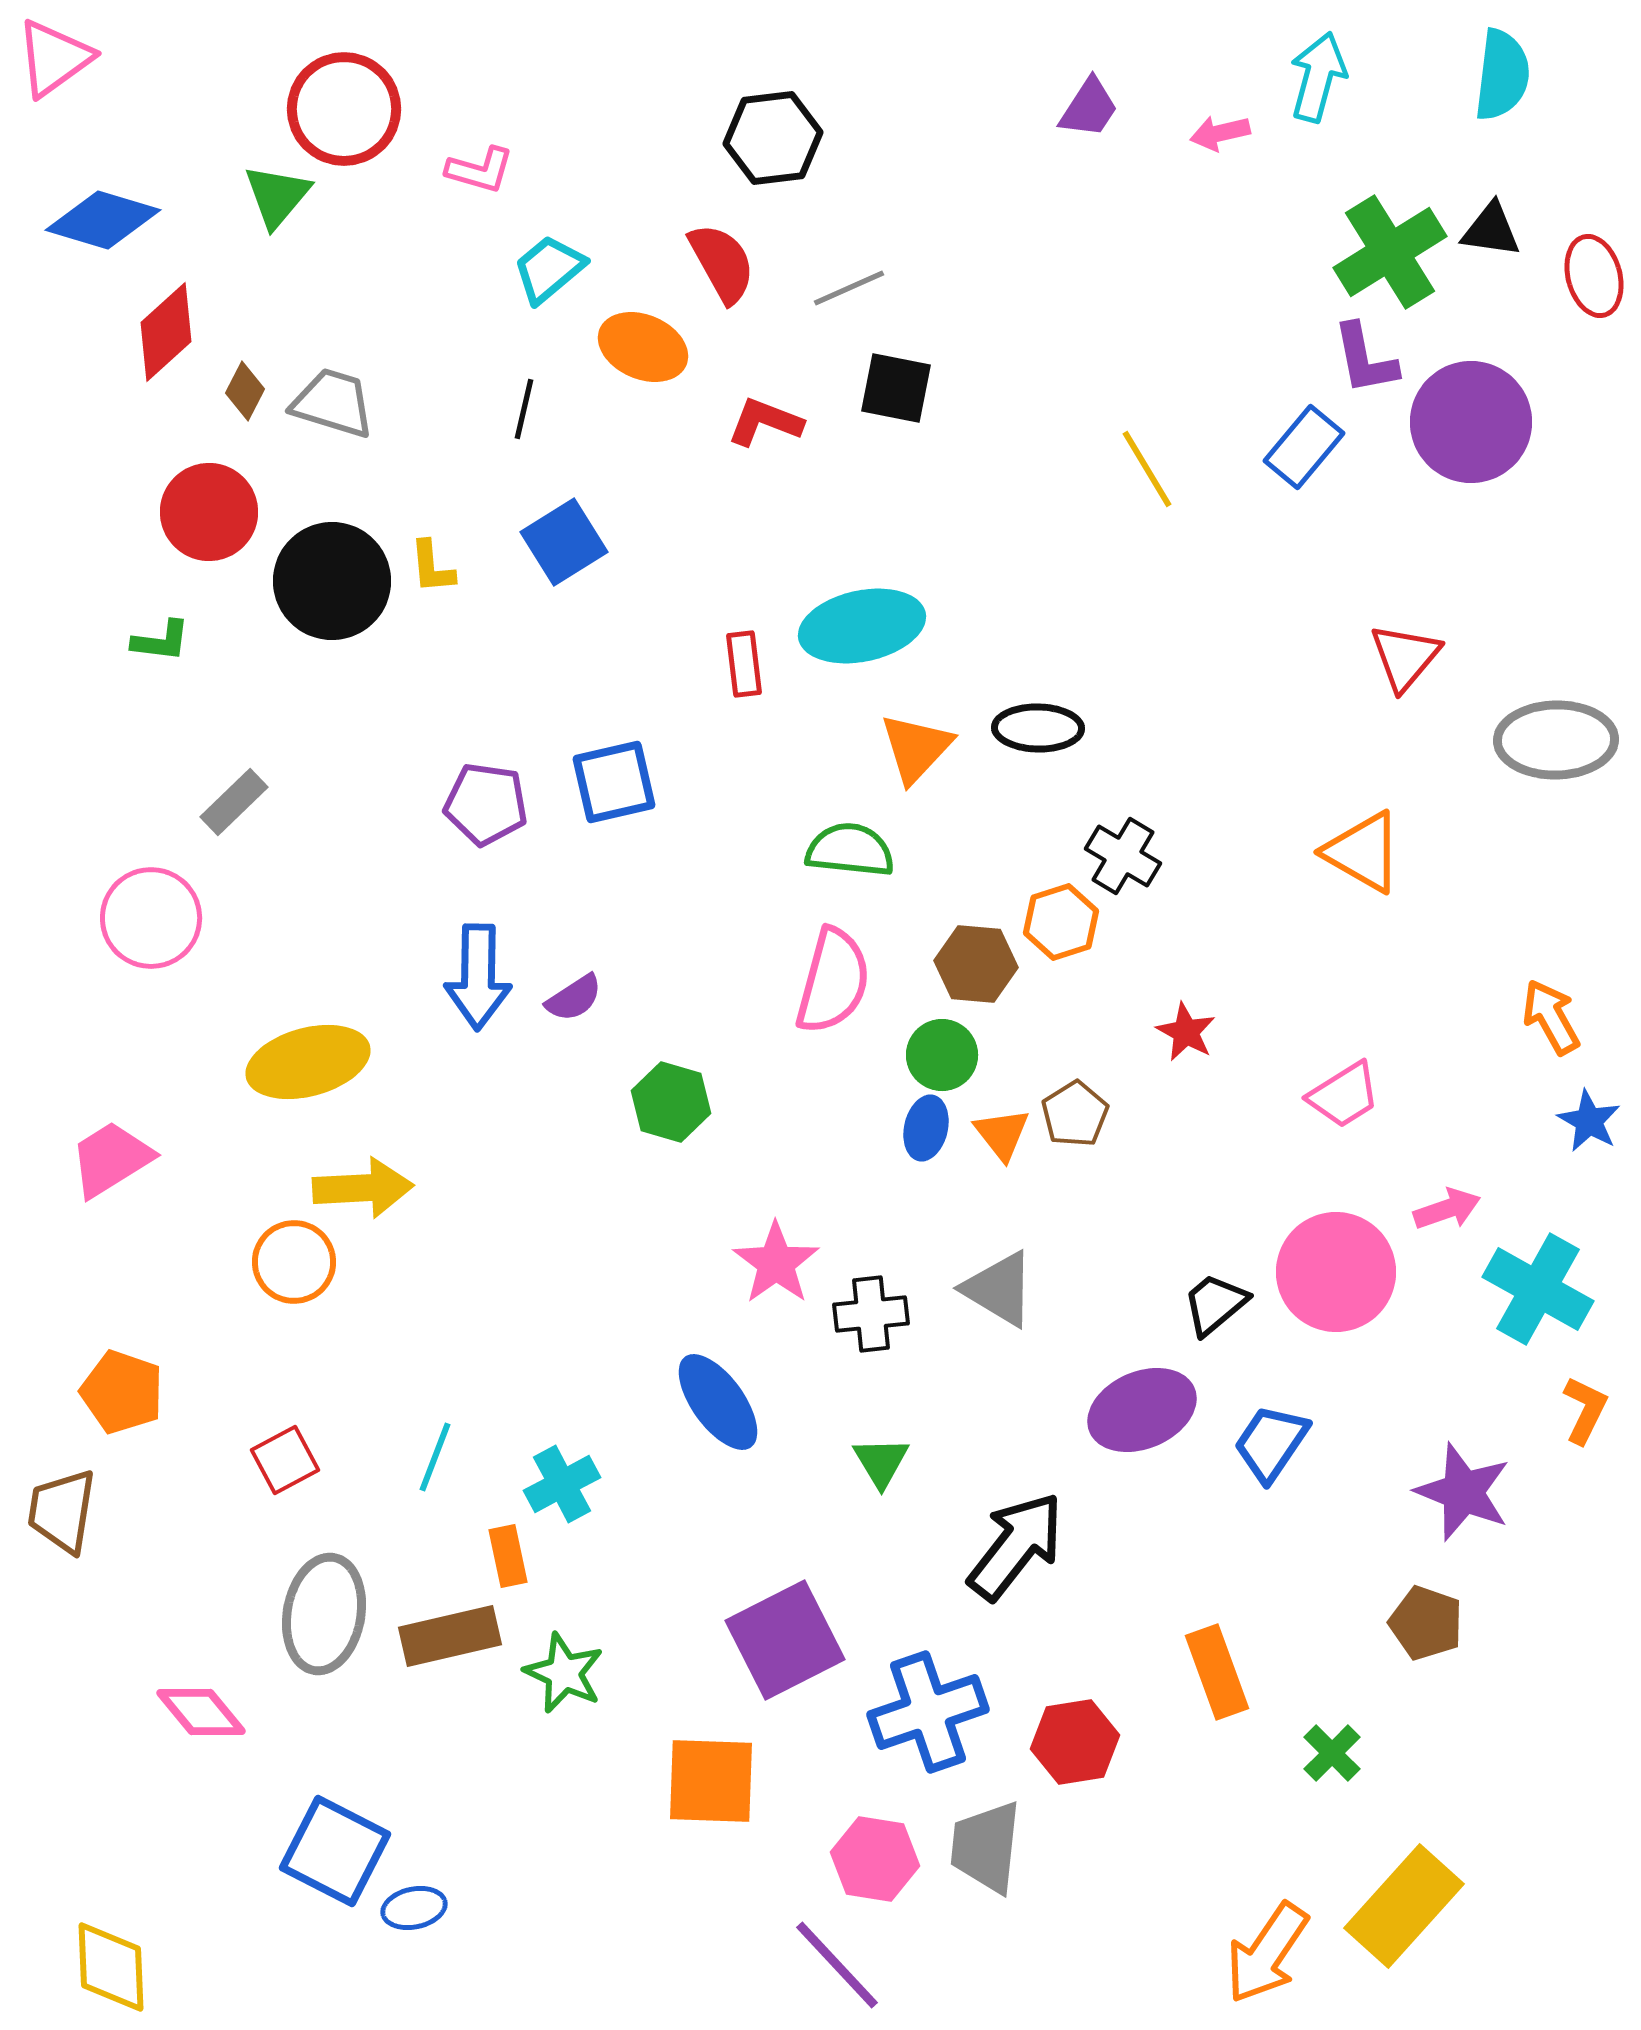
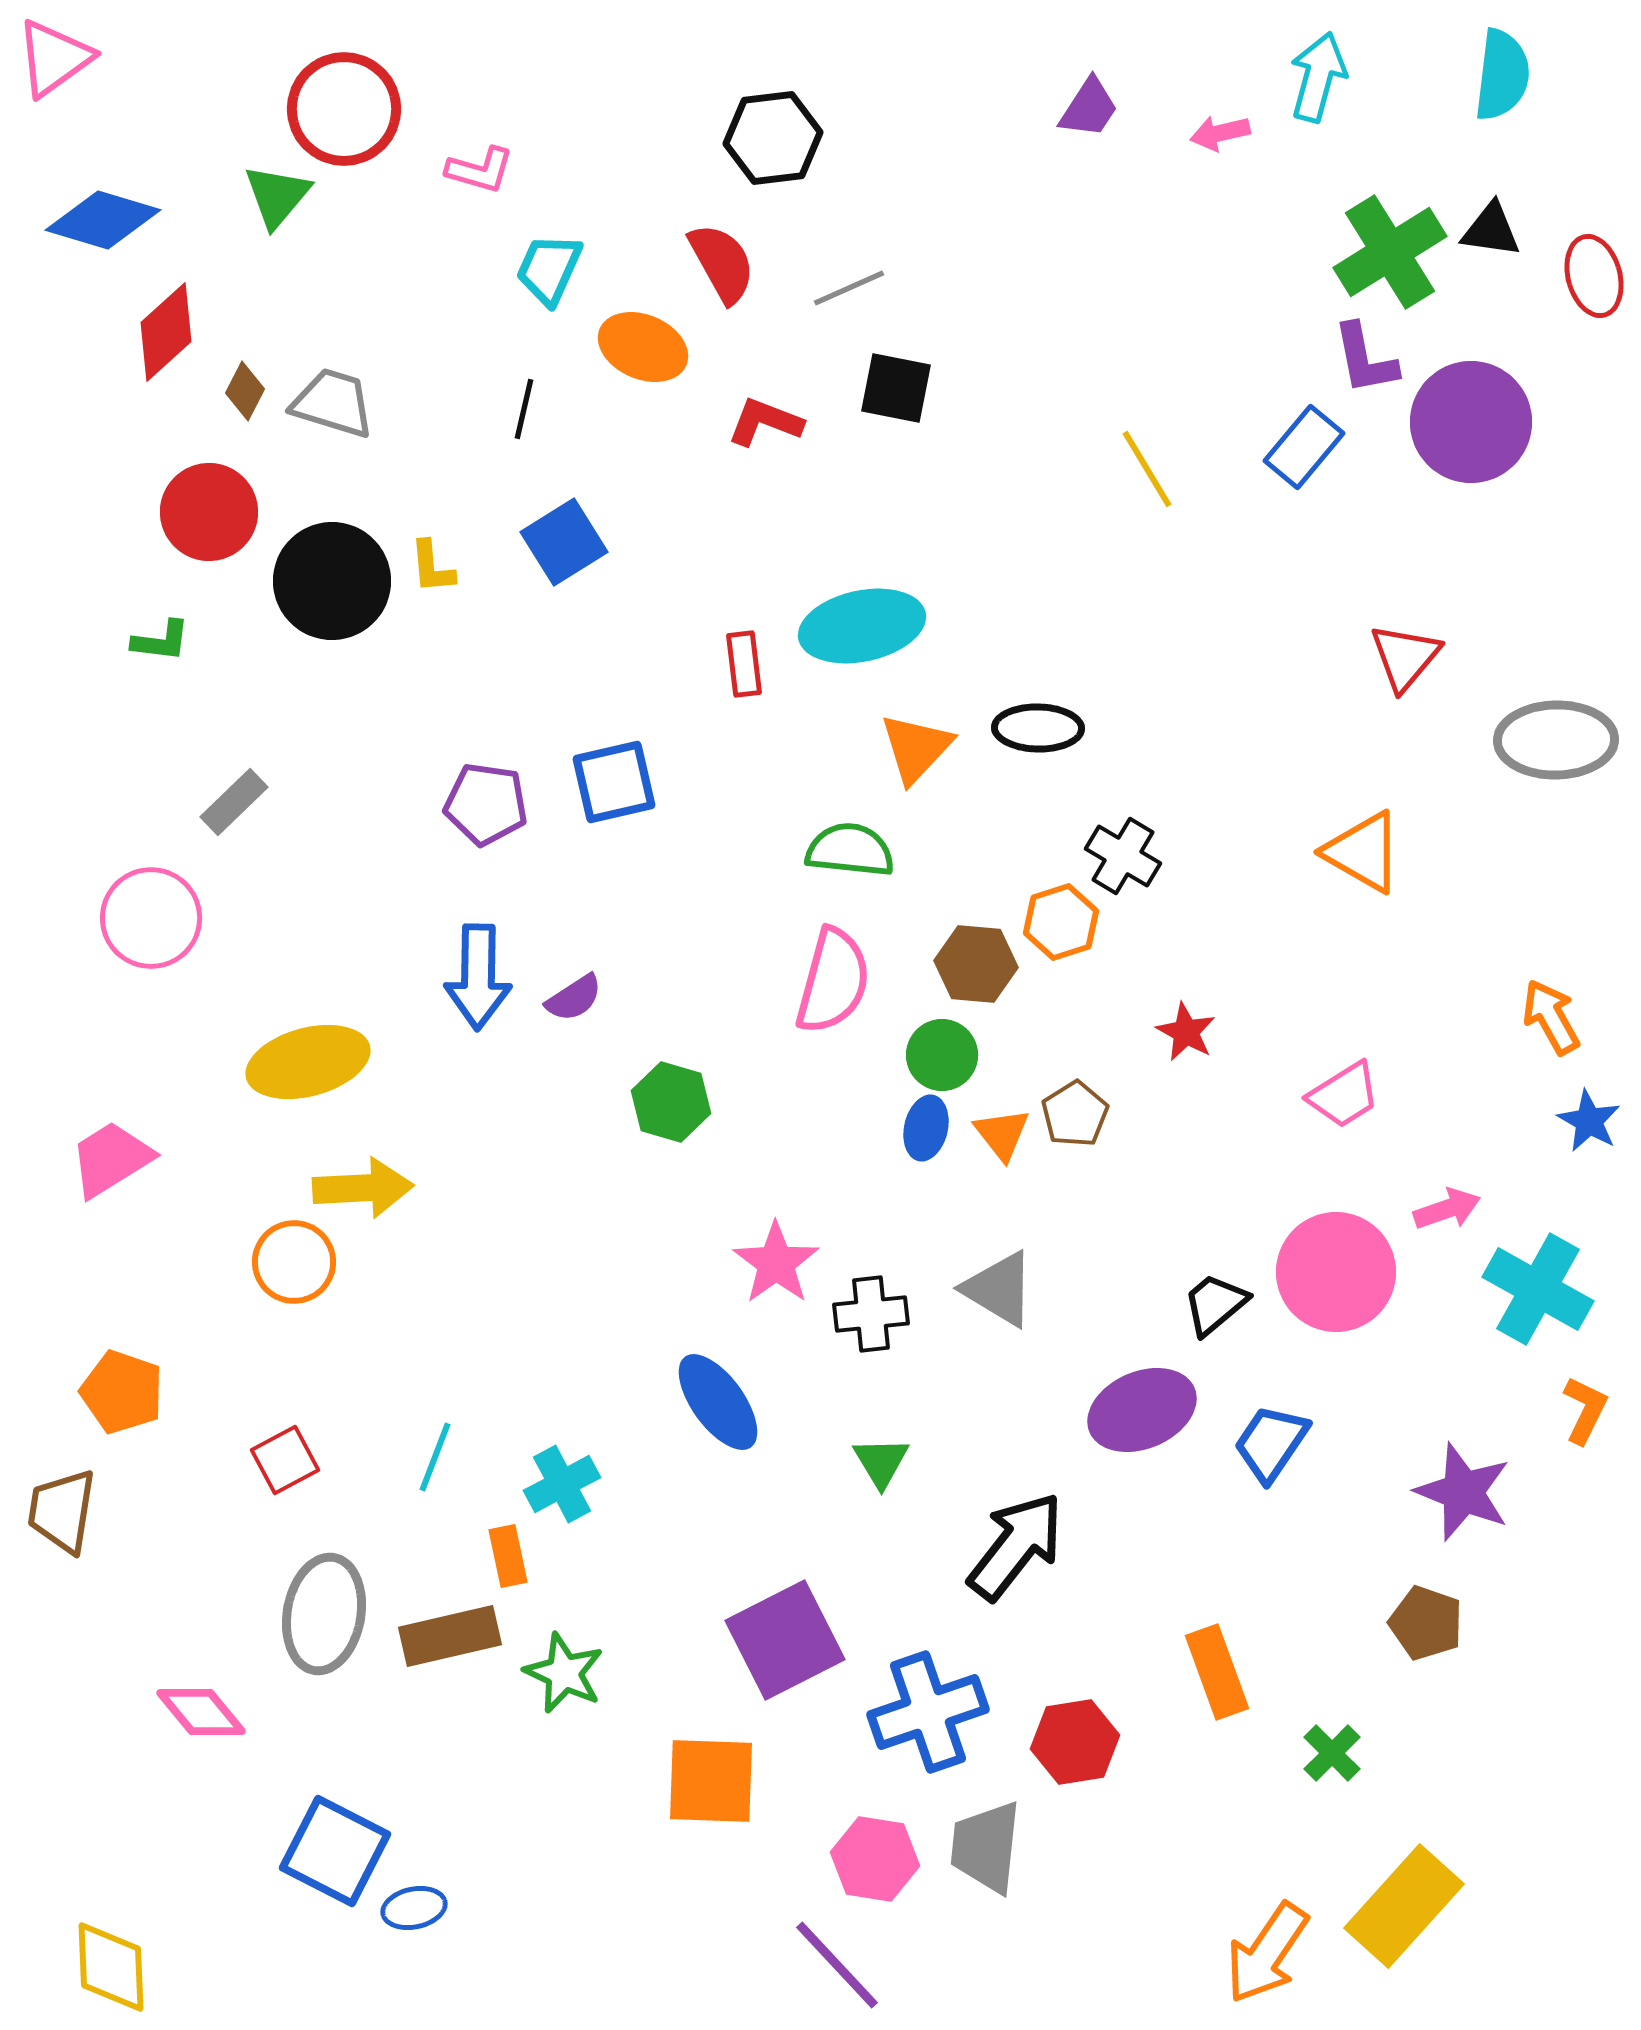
cyan trapezoid at (549, 269): rotated 26 degrees counterclockwise
